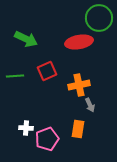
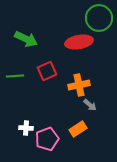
gray arrow: rotated 24 degrees counterclockwise
orange rectangle: rotated 48 degrees clockwise
